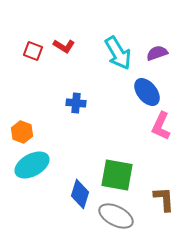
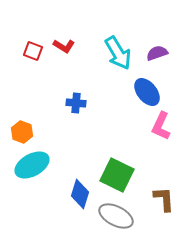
green square: rotated 16 degrees clockwise
